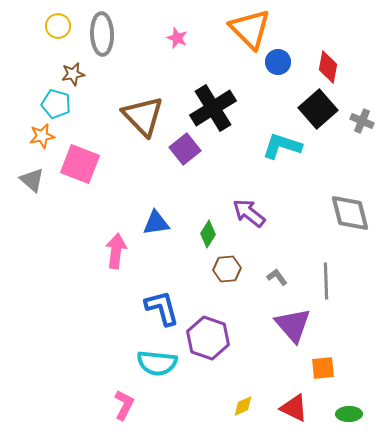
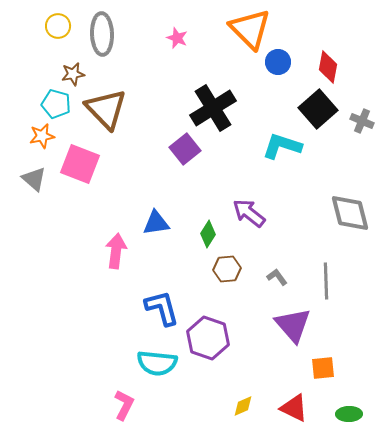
brown triangle: moved 37 px left, 7 px up
gray triangle: moved 2 px right, 1 px up
